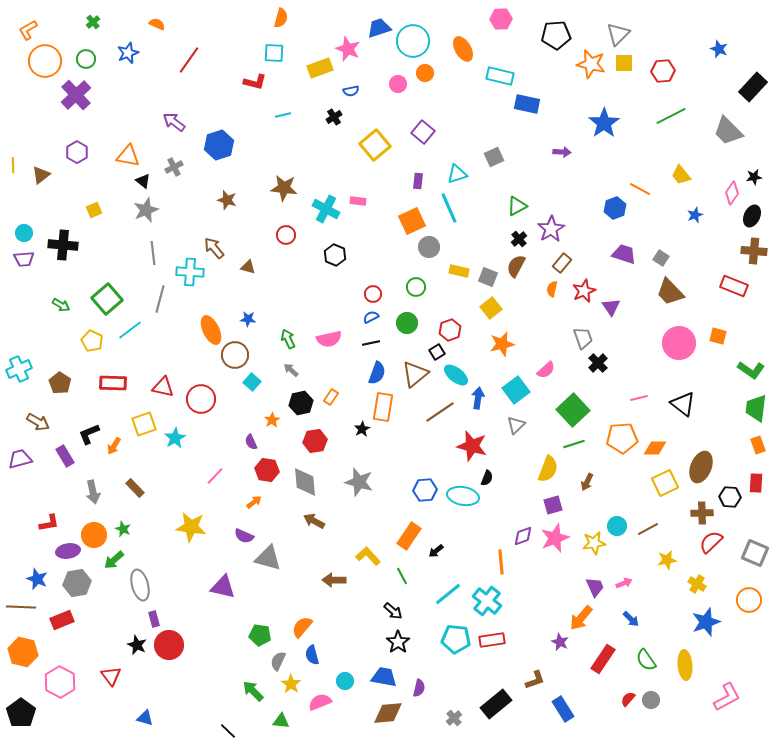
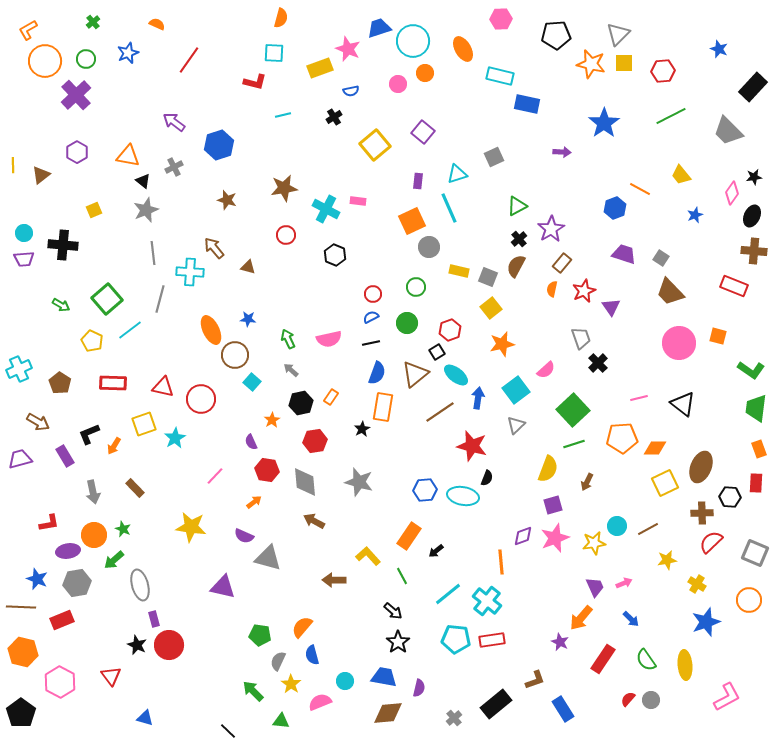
brown star at (284, 188): rotated 16 degrees counterclockwise
gray trapezoid at (583, 338): moved 2 px left
orange rectangle at (758, 445): moved 1 px right, 4 px down
